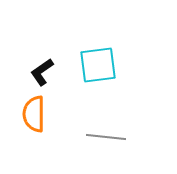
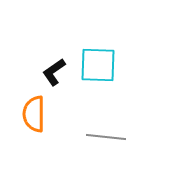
cyan square: rotated 9 degrees clockwise
black L-shape: moved 12 px right
